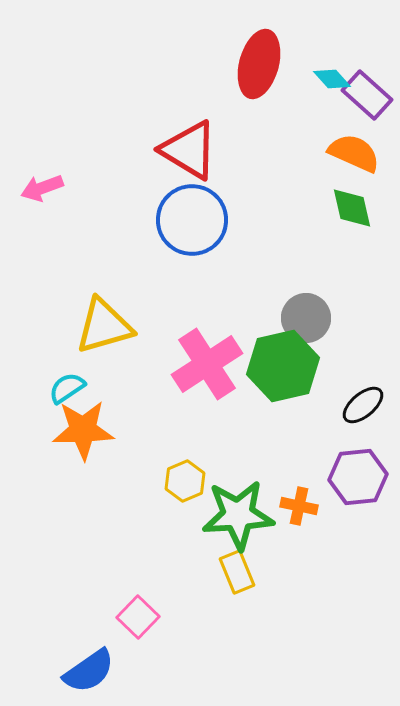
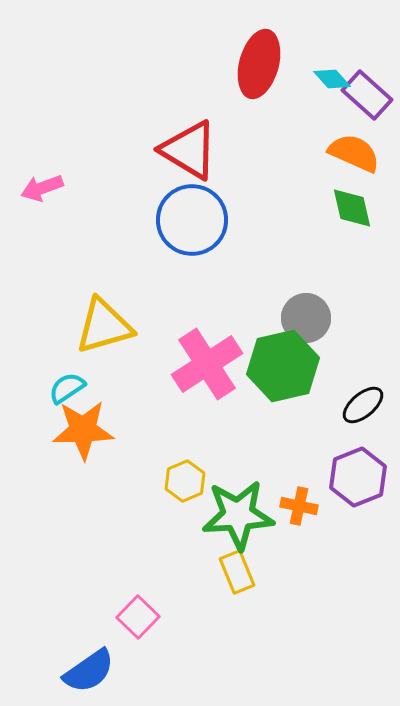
purple hexagon: rotated 16 degrees counterclockwise
